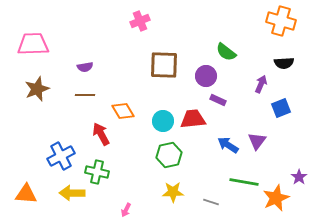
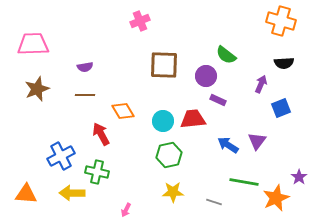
green semicircle: moved 3 px down
gray line: moved 3 px right
